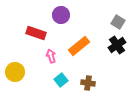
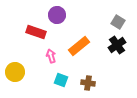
purple circle: moved 4 px left
red rectangle: moved 1 px up
cyan square: rotated 32 degrees counterclockwise
